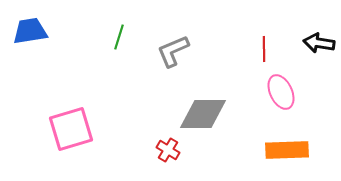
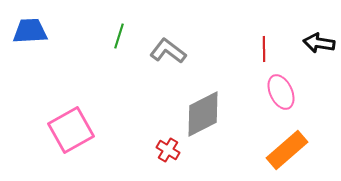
blue trapezoid: rotated 6 degrees clockwise
green line: moved 1 px up
gray L-shape: moved 5 px left; rotated 60 degrees clockwise
gray diamond: rotated 27 degrees counterclockwise
pink square: moved 1 px down; rotated 12 degrees counterclockwise
orange rectangle: rotated 39 degrees counterclockwise
